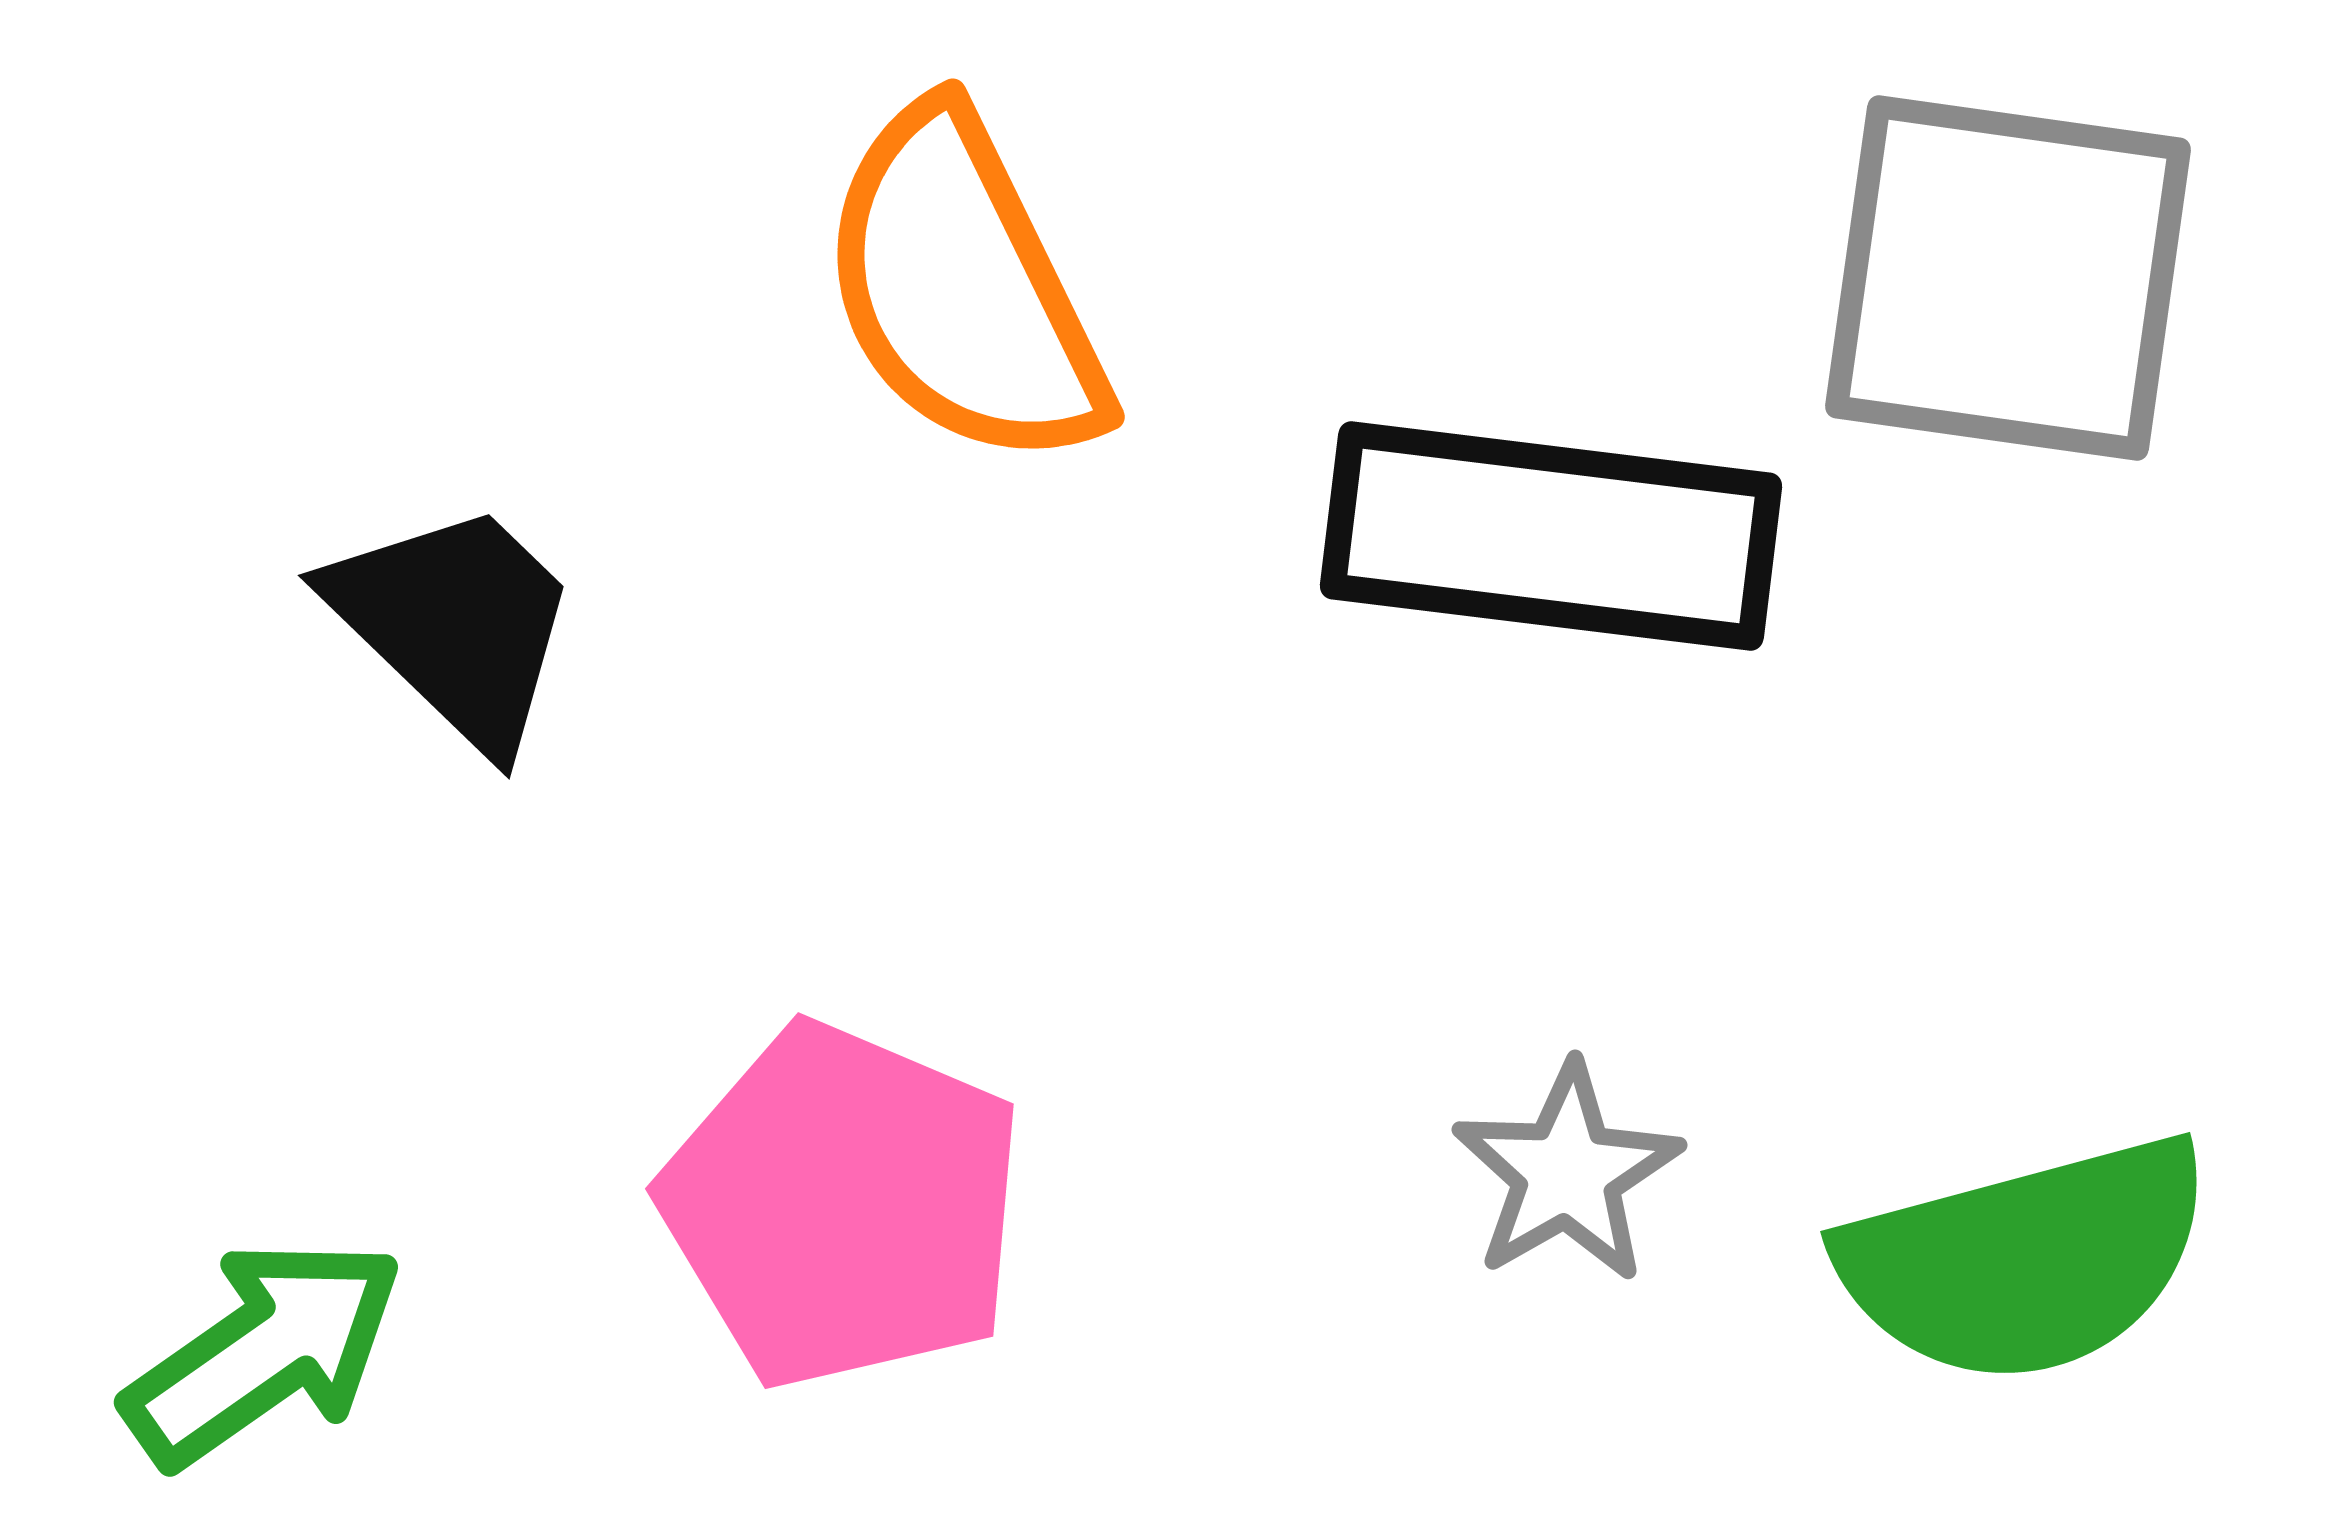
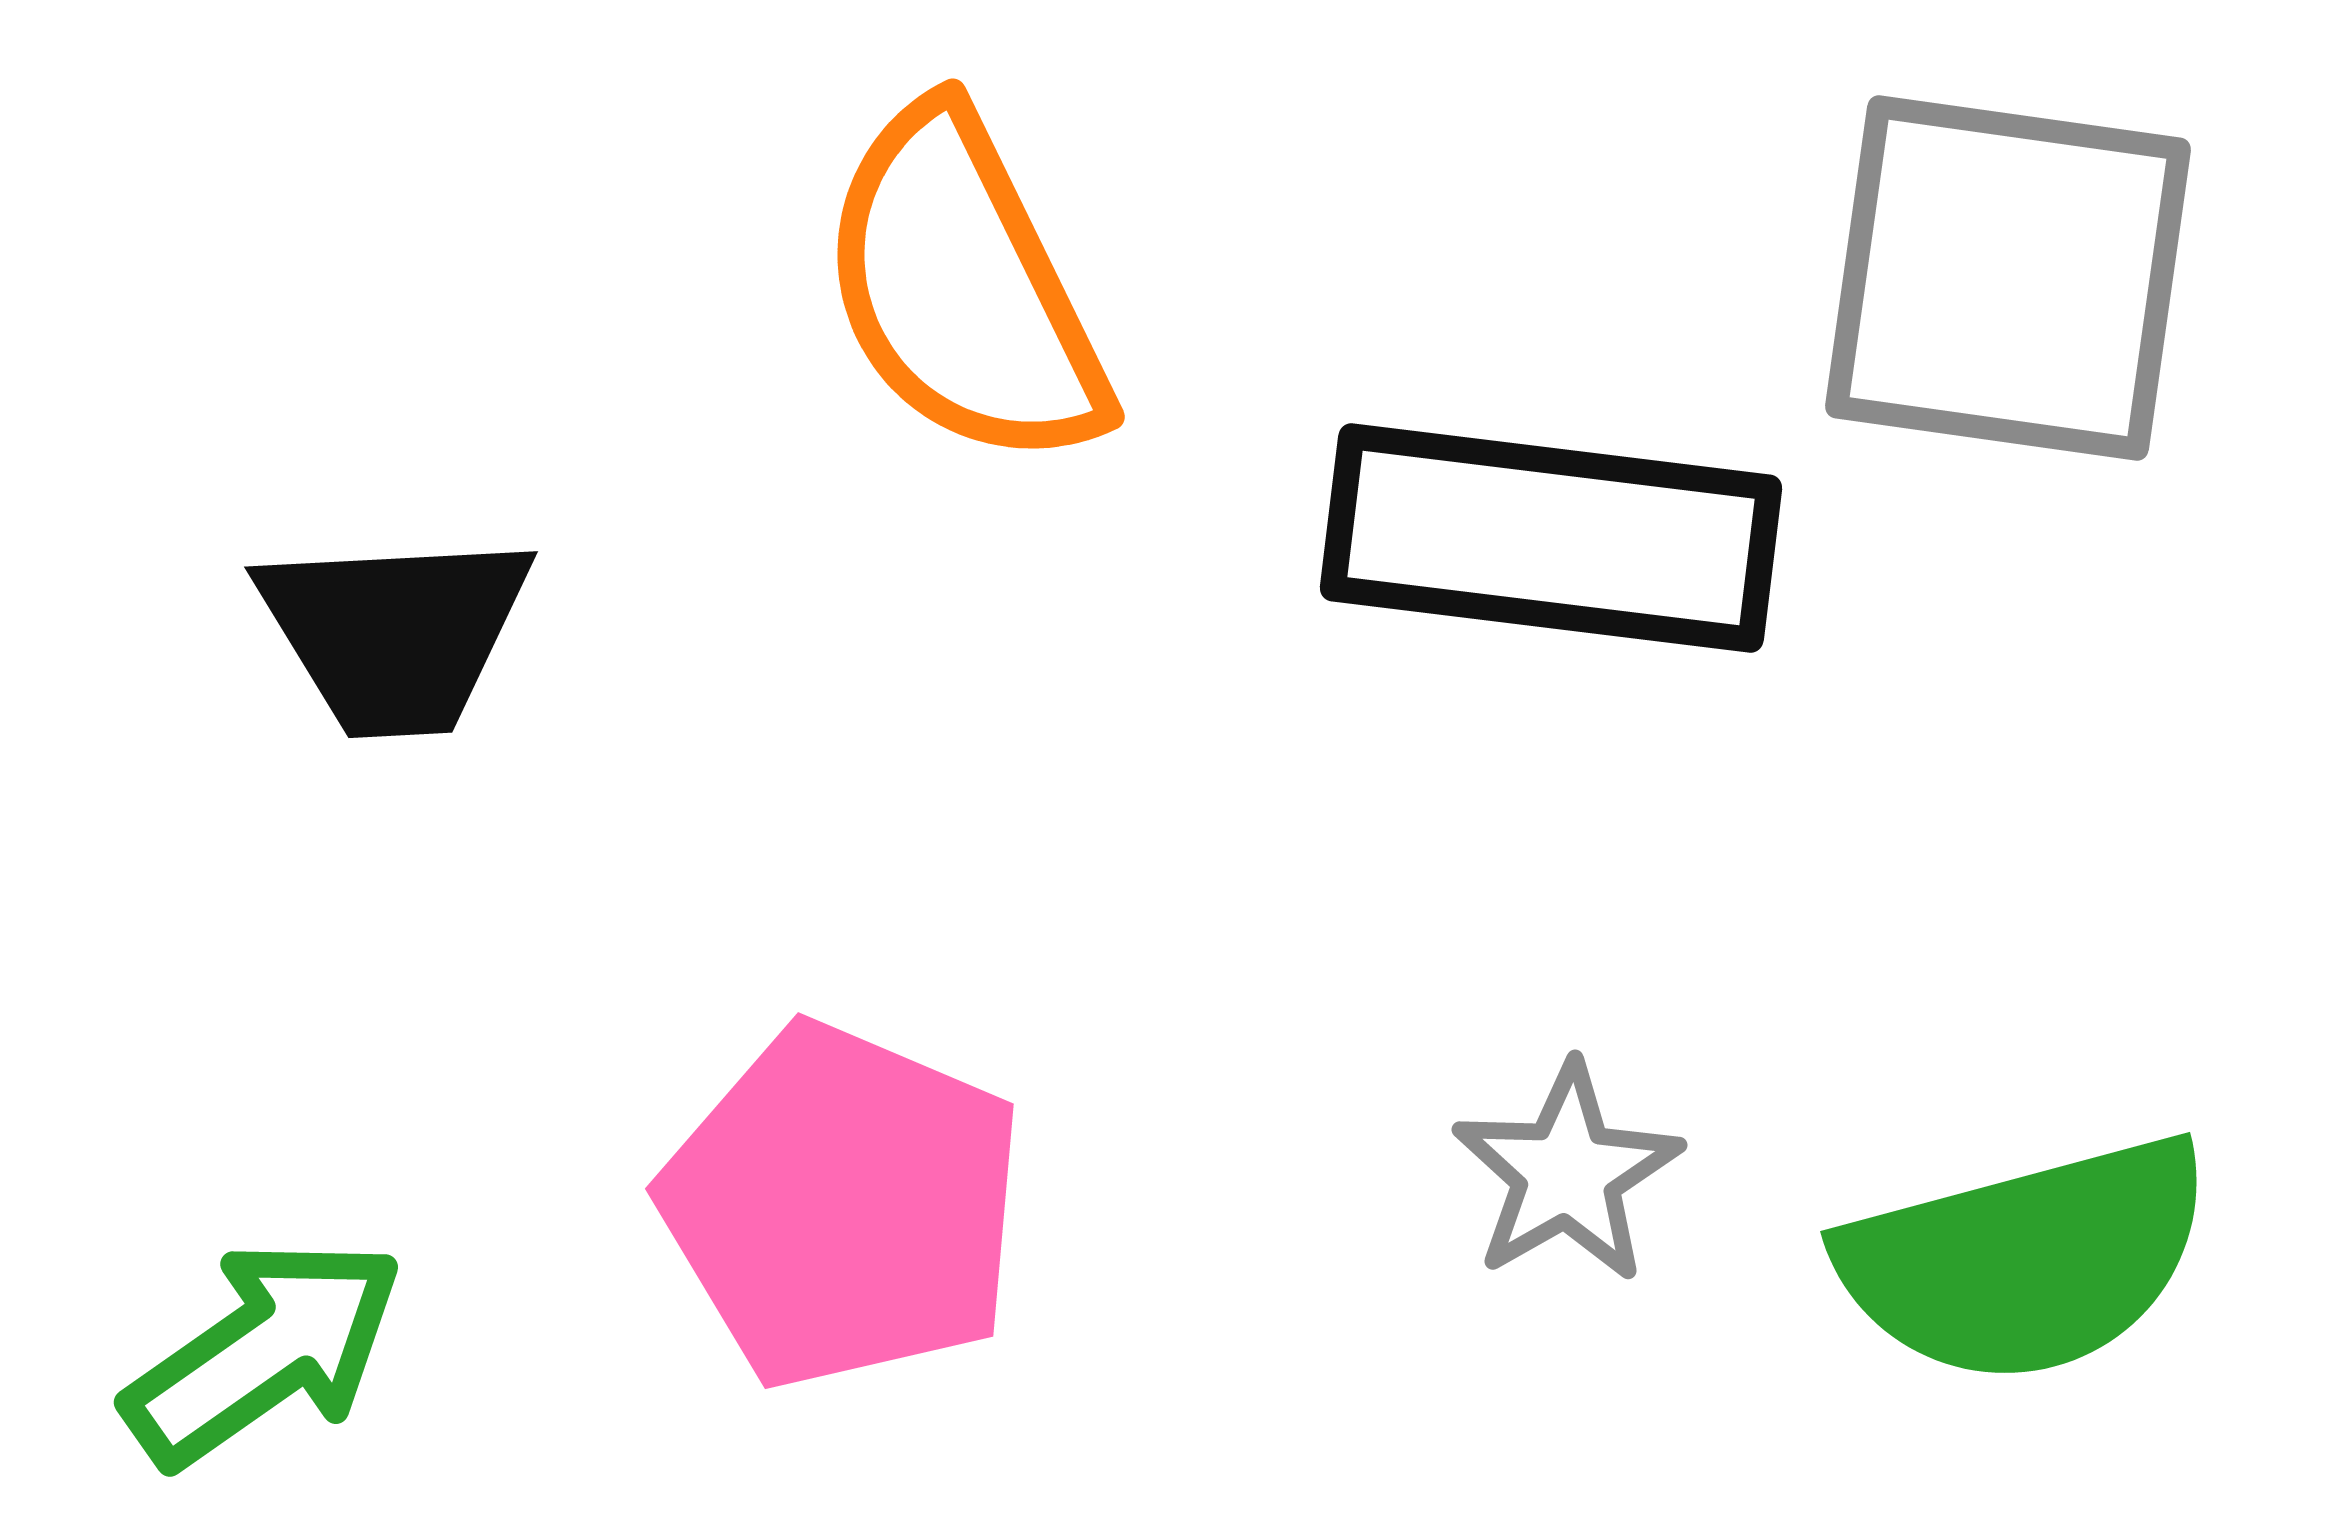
black rectangle: moved 2 px down
black trapezoid: moved 60 px left, 9 px down; rotated 133 degrees clockwise
